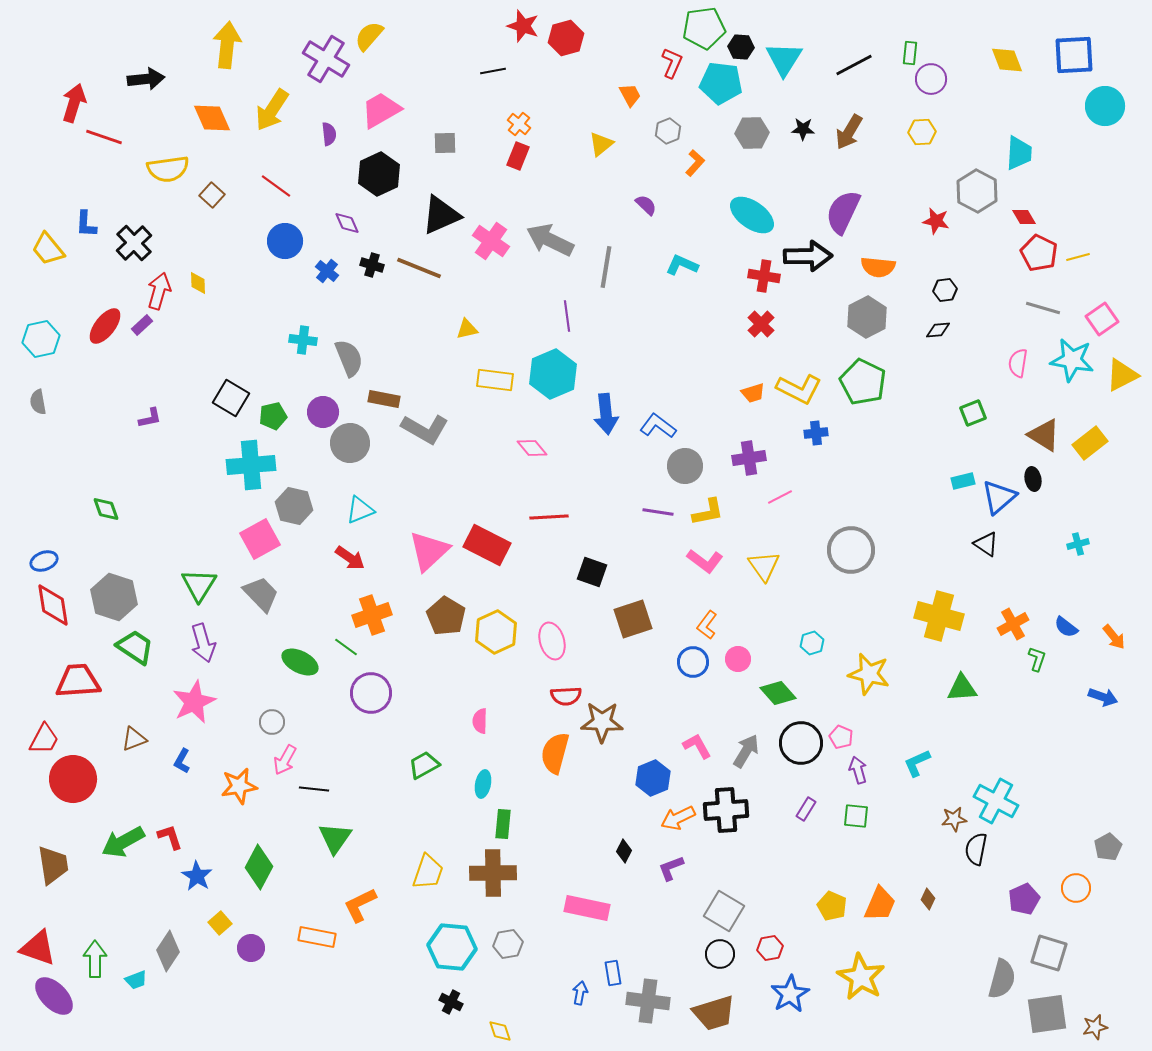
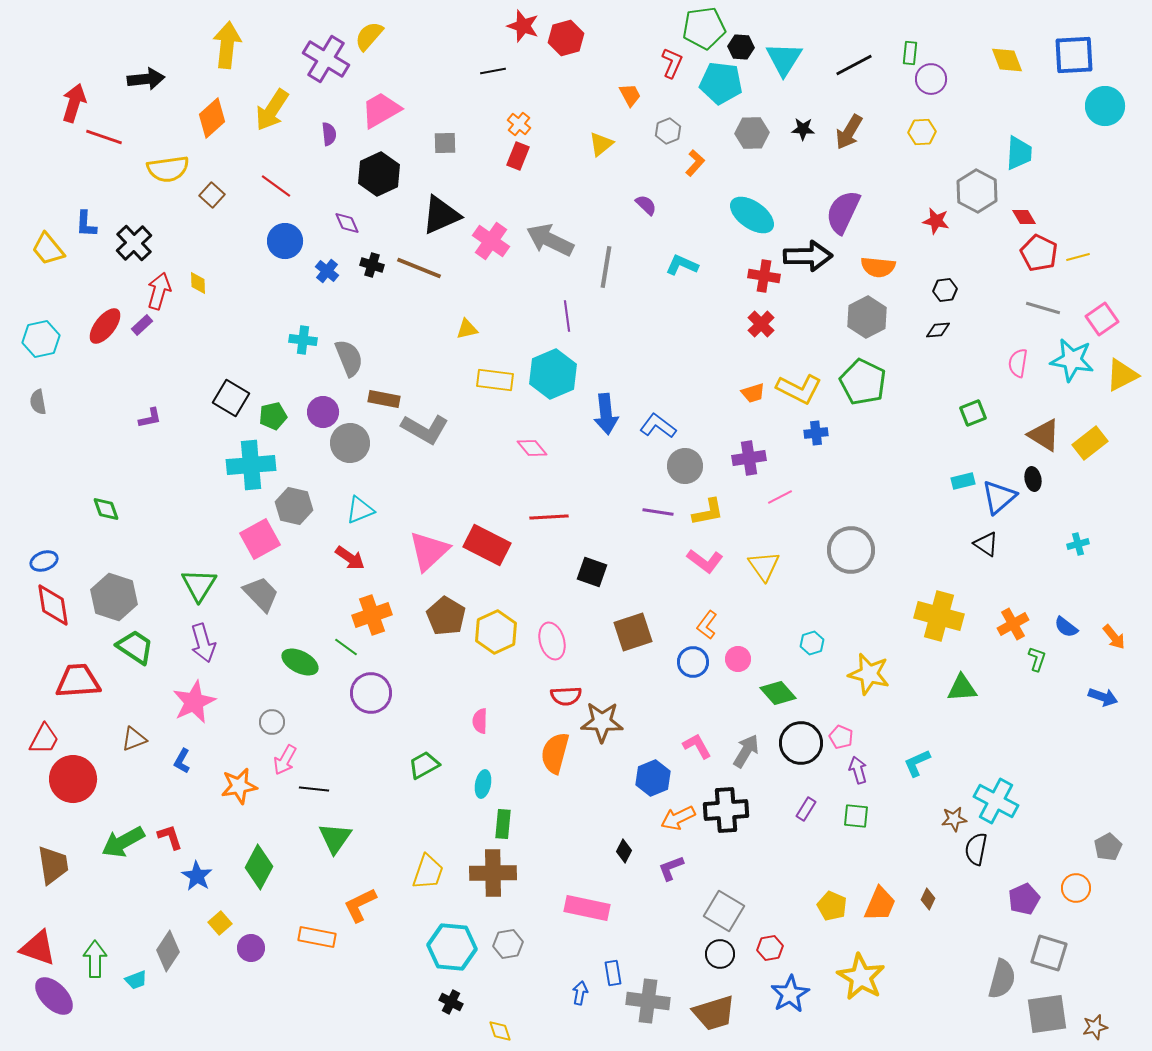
orange diamond at (212, 118): rotated 72 degrees clockwise
brown square at (633, 619): moved 13 px down
